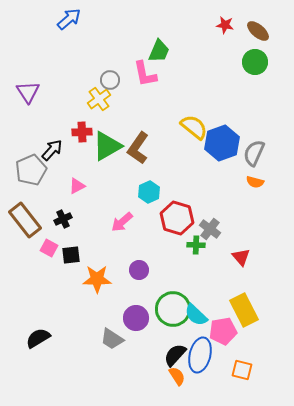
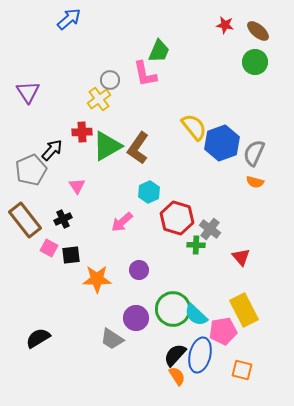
yellow semicircle at (194, 127): rotated 12 degrees clockwise
pink triangle at (77, 186): rotated 36 degrees counterclockwise
